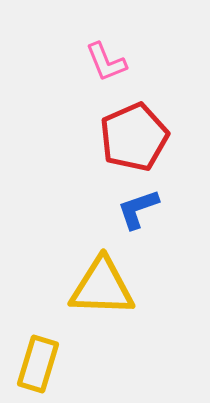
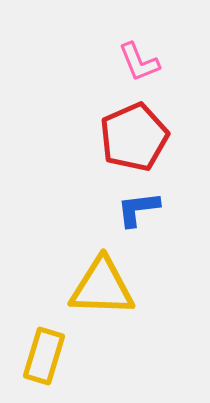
pink L-shape: moved 33 px right
blue L-shape: rotated 12 degrees clockwise
yellow rectangle: moved 6 px right, 8 px up
